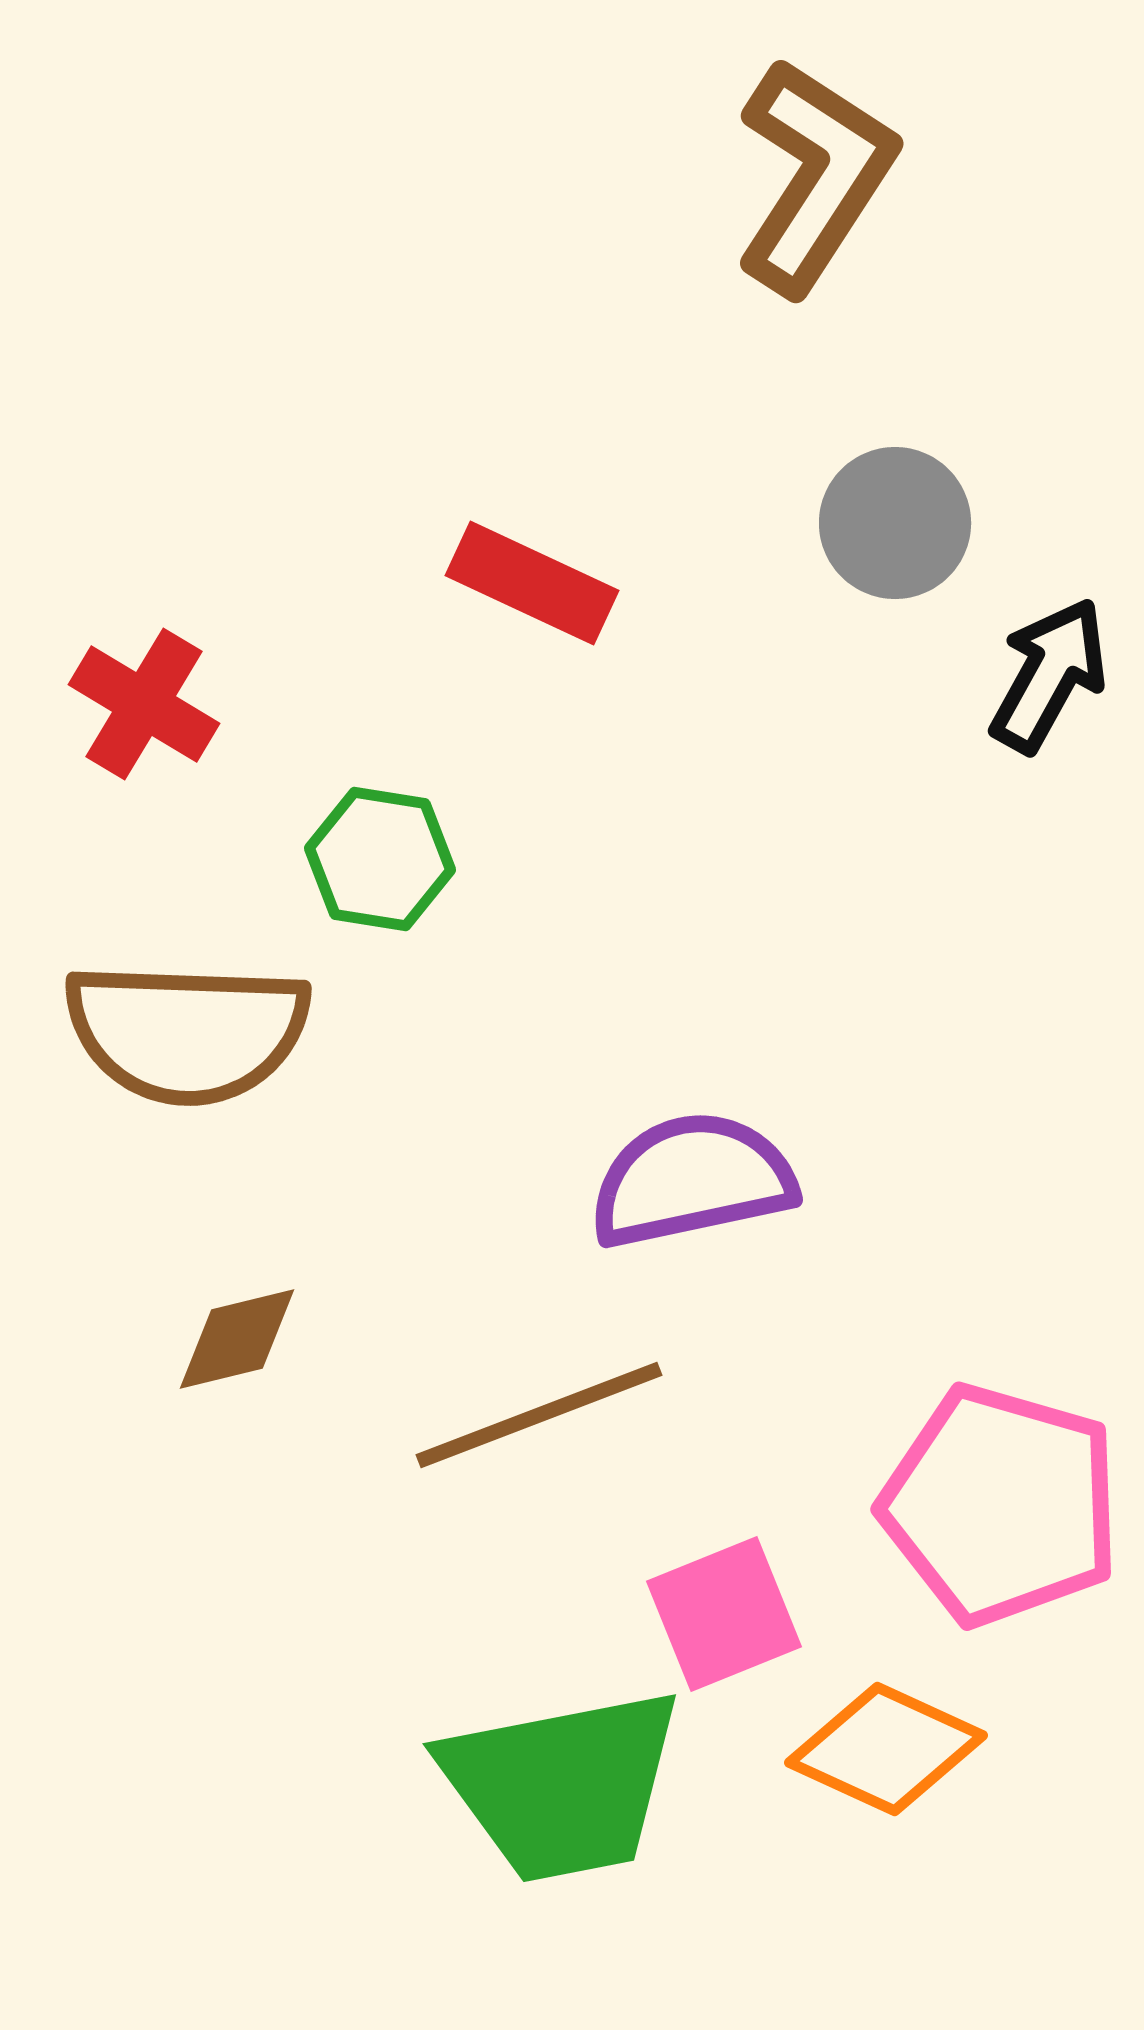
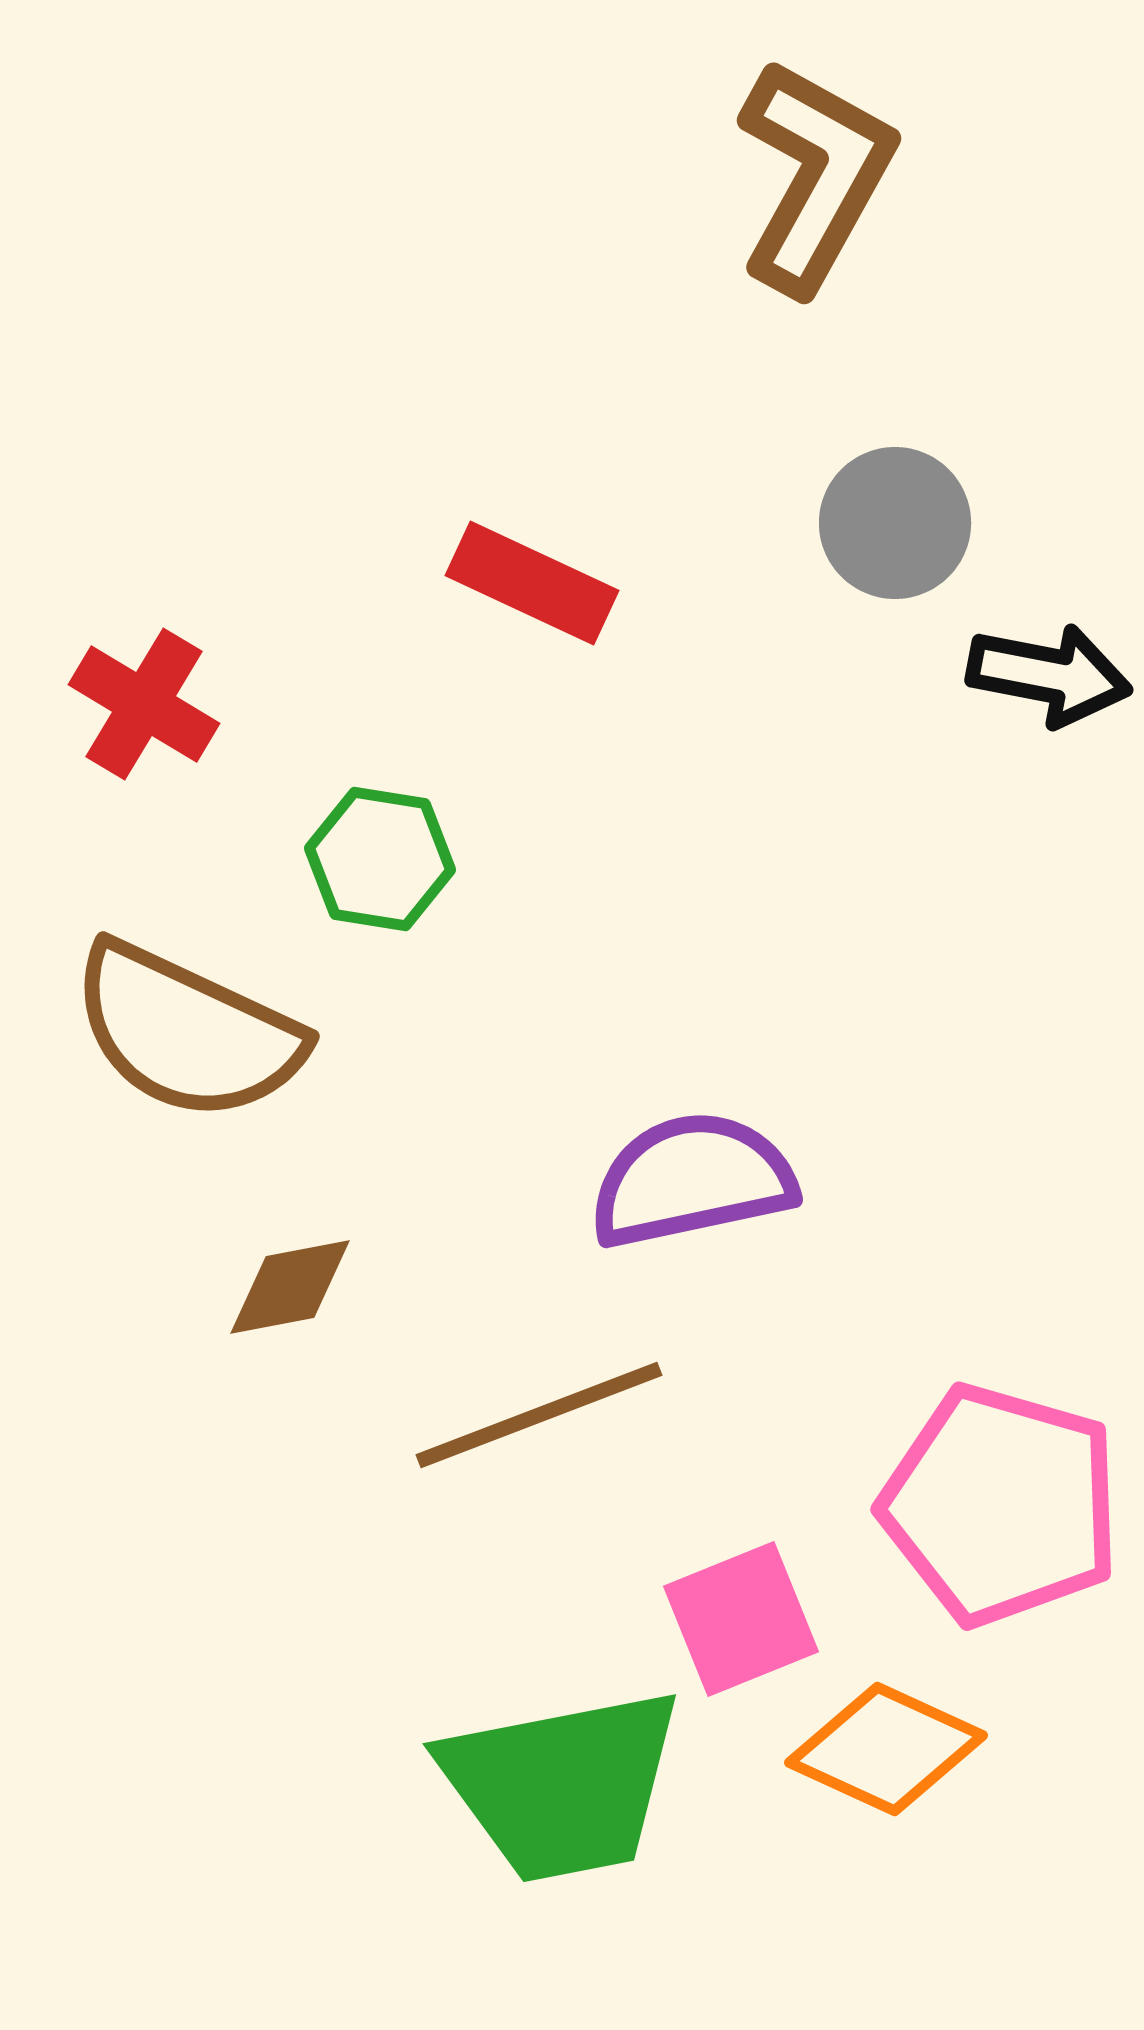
brown L-shape: rotated 4 degrees counterclockwise
black arrow: rotated 72 degrees clockwise
brown semicircle: rotated 23 degrees clockwise
brown diamond: moved 53 px right, 52 px up; rotated 3 degrees clockwise
pink square: moved 17 px right, 5 px down
